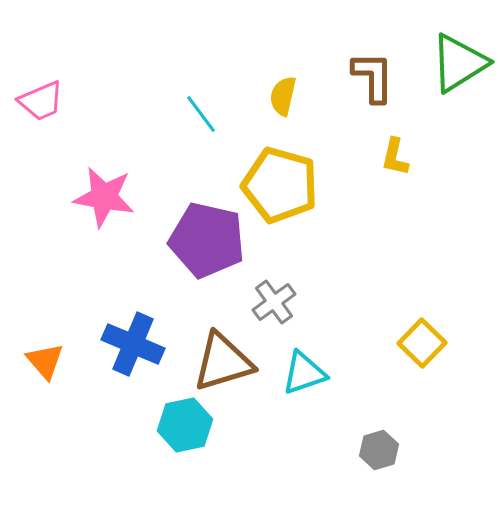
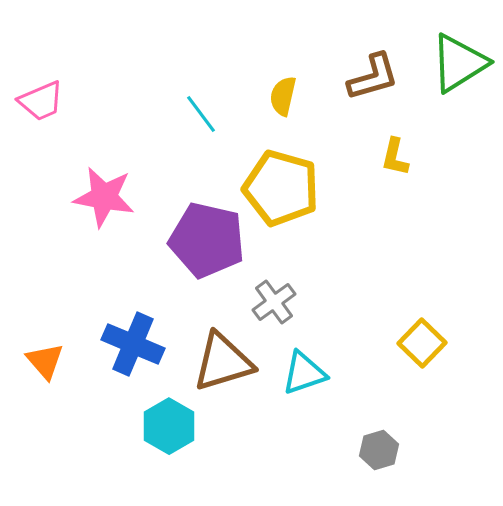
brown L-shape: rotated 74 degrees clockwise
yellow pentagon: moved 1 px right, 3 px down
cyan hexagon: moved 16 px left, 1 px down; rotated 18 degrees counterclockwise
